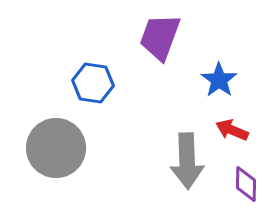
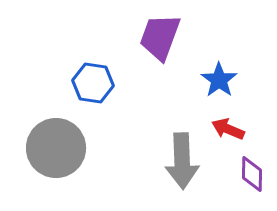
red arrow: moved 4 px left, 1 px up
gray arrow: moved 5 px left
purple diamond: moved 6 px right, 10 px up
